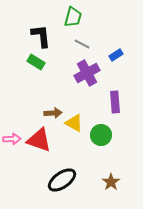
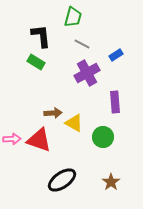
green circle: moved 2 px right, 2 px down
